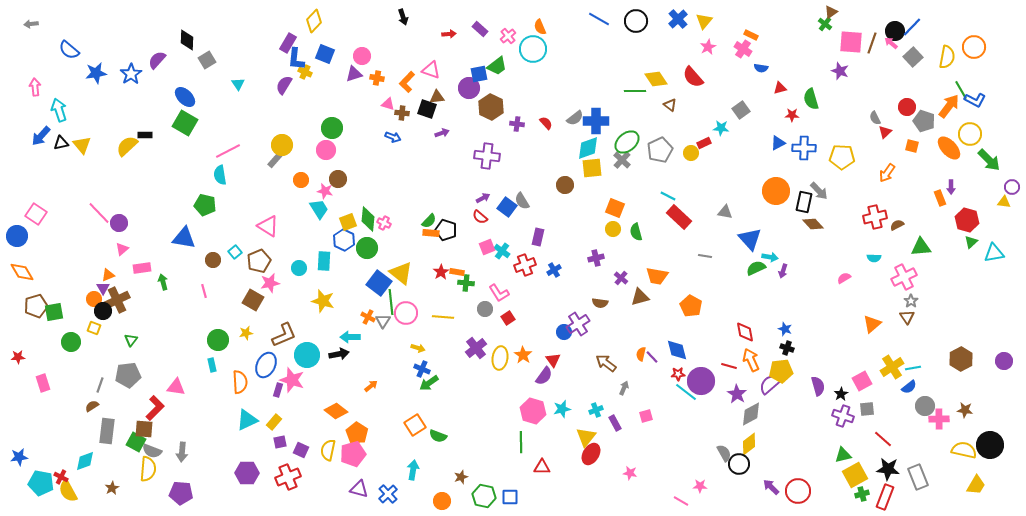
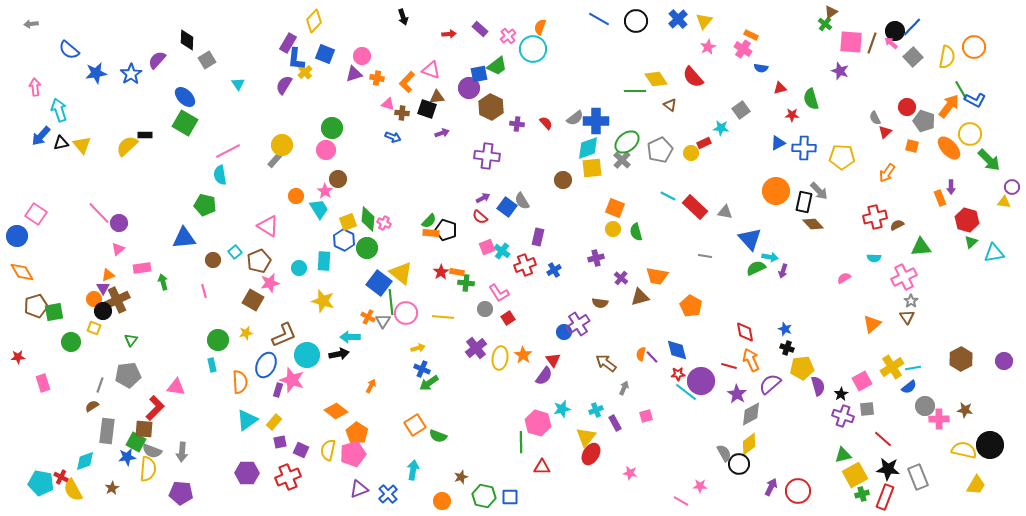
orange semicircle at (540, 27): rotated 42 degrees clockwise
yellow cross at (305, 72): rotated 24 degrees clockwise
orange circle at (301, 180): moved 5 px left, 16 px down
brown circle at (565, 185): moved 2 px left, 5 px up
pink star at (325, 191): rotated 21 degrees clockwise
red rectangle at (679, 217): moved 16 px right, 10 px up
blue triangle at (184, 238): rotated 15 degrees counterclockwise
pink triangle at (122, 249): moved 4 px left
yellow arrow at (418, 348): rotated 32 degrees counterclockwise
yellow pentagon at (781, 371): moved 21 px right, 3 px up
orange arrow at (371, 386): rotated 24 degrees counterclockwise
pink hexagon at (533, 411): moved 5 px right, 12 px down
cyan triangle at (247, 420): rotated 10 degrees counterclockwise
blue star at (19, 457): moved 108 px right
purple arrow at (771, 487): rotated 72 degrees clockwise
purple triangle at (359, 489): rotated 36 degrees counterclockwise
yellow semicircle at (68, 491): moved 5 px right, 1 px up
